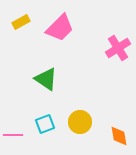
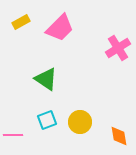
cyan square: moved 2 px right, 4 px up
